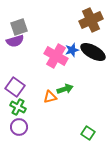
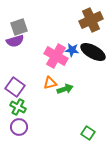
blue star: rotated 24 degrees clockwise
orange triangle: moved 14 px up
